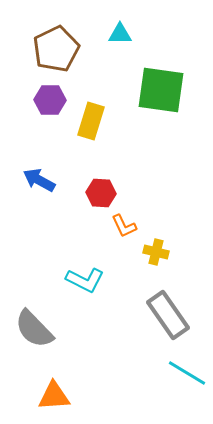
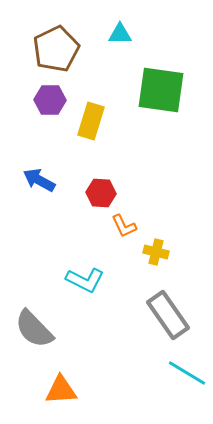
orange triangle: moved 7 px right, 6 px up
